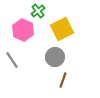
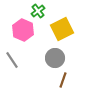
gray circle: moved 1 px down
